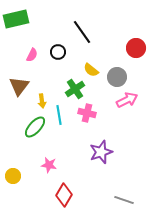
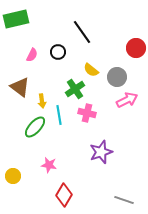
brown triangle: moved 1 px right, 1 px down; rotated 30 degrees counterclockwise
